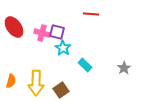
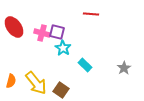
yellow arrow: rotated 40 degrees counterclockwise
brown square: rotated 21 degrees counterclockwise
